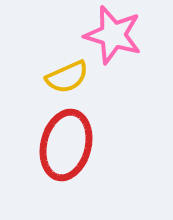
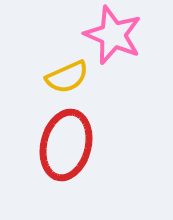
pink star: rotated 6 degrees clockwise
